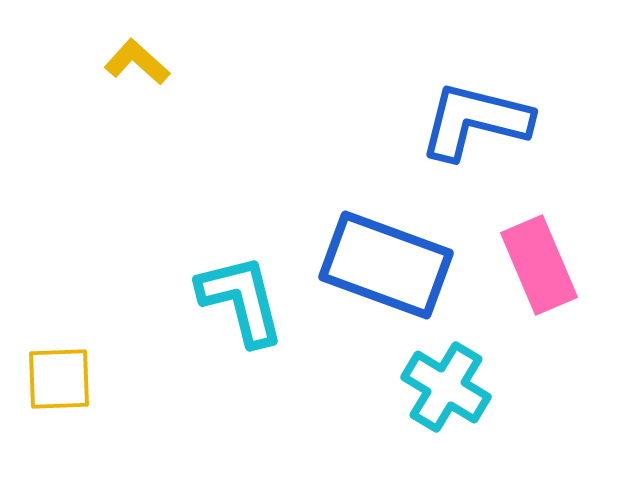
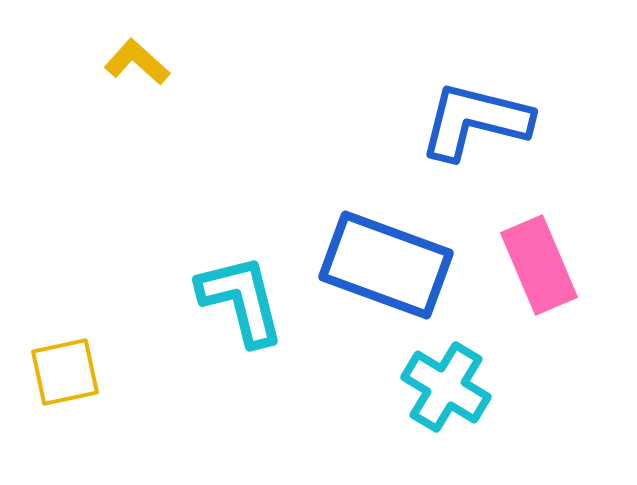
yellow square: moved 6 px right, 7 px up; rotated 10 degrees counterclockwise
